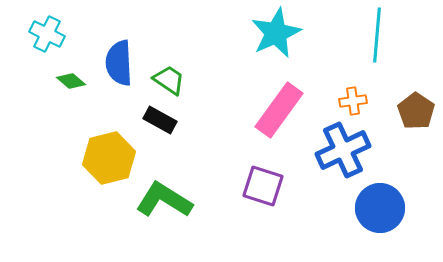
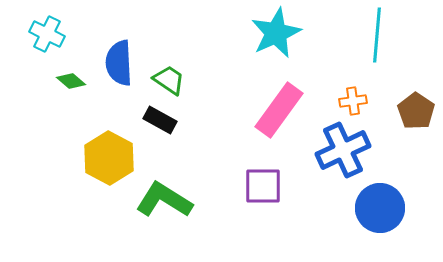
yellow hexagon: rotated 18 degrees counterclockwise
purple square: rotated 18 degrees counterclockwise
